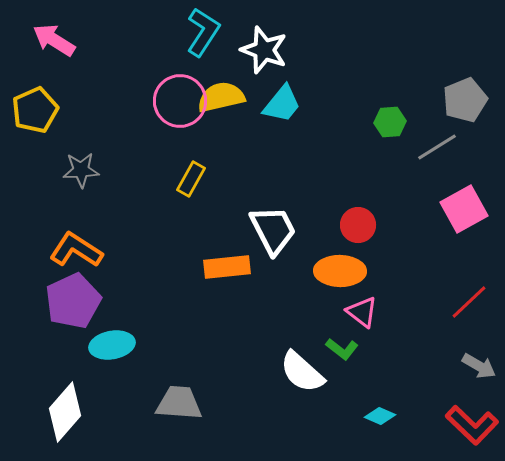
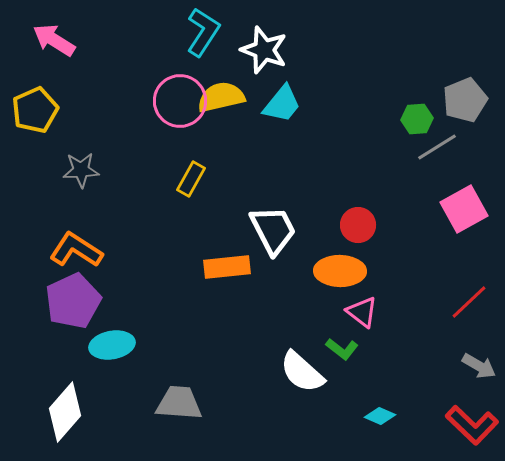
green hexagon: moved 27 px right, 3 px up
